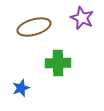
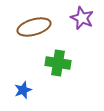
green cross: rotated 10 degrees clockwise
blue star: moved 2 px right, 2 px down
